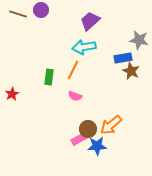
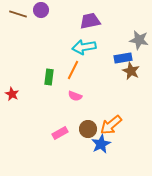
purple trapezoid: rotated 30 degrees clockwise
red star: rotated 16 degrees counterclockwise
pink rectangle: moved 19 px left, 6 px up
blue star: moved 4 px right, 2 px up; rotated 24 degrees counterclockwise
